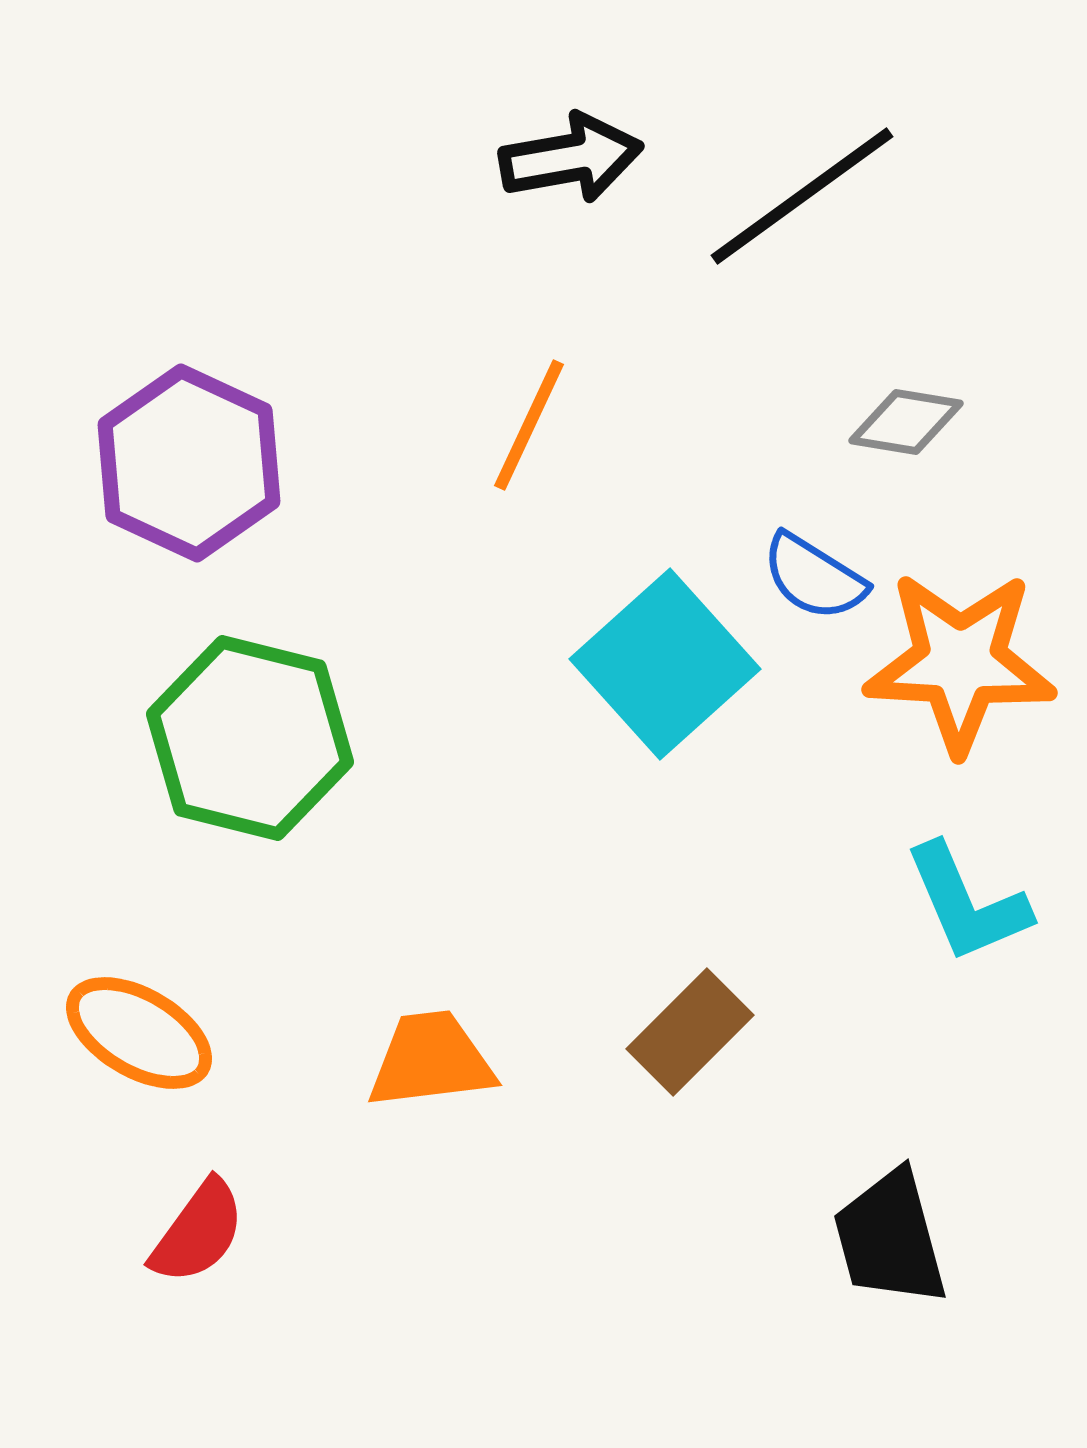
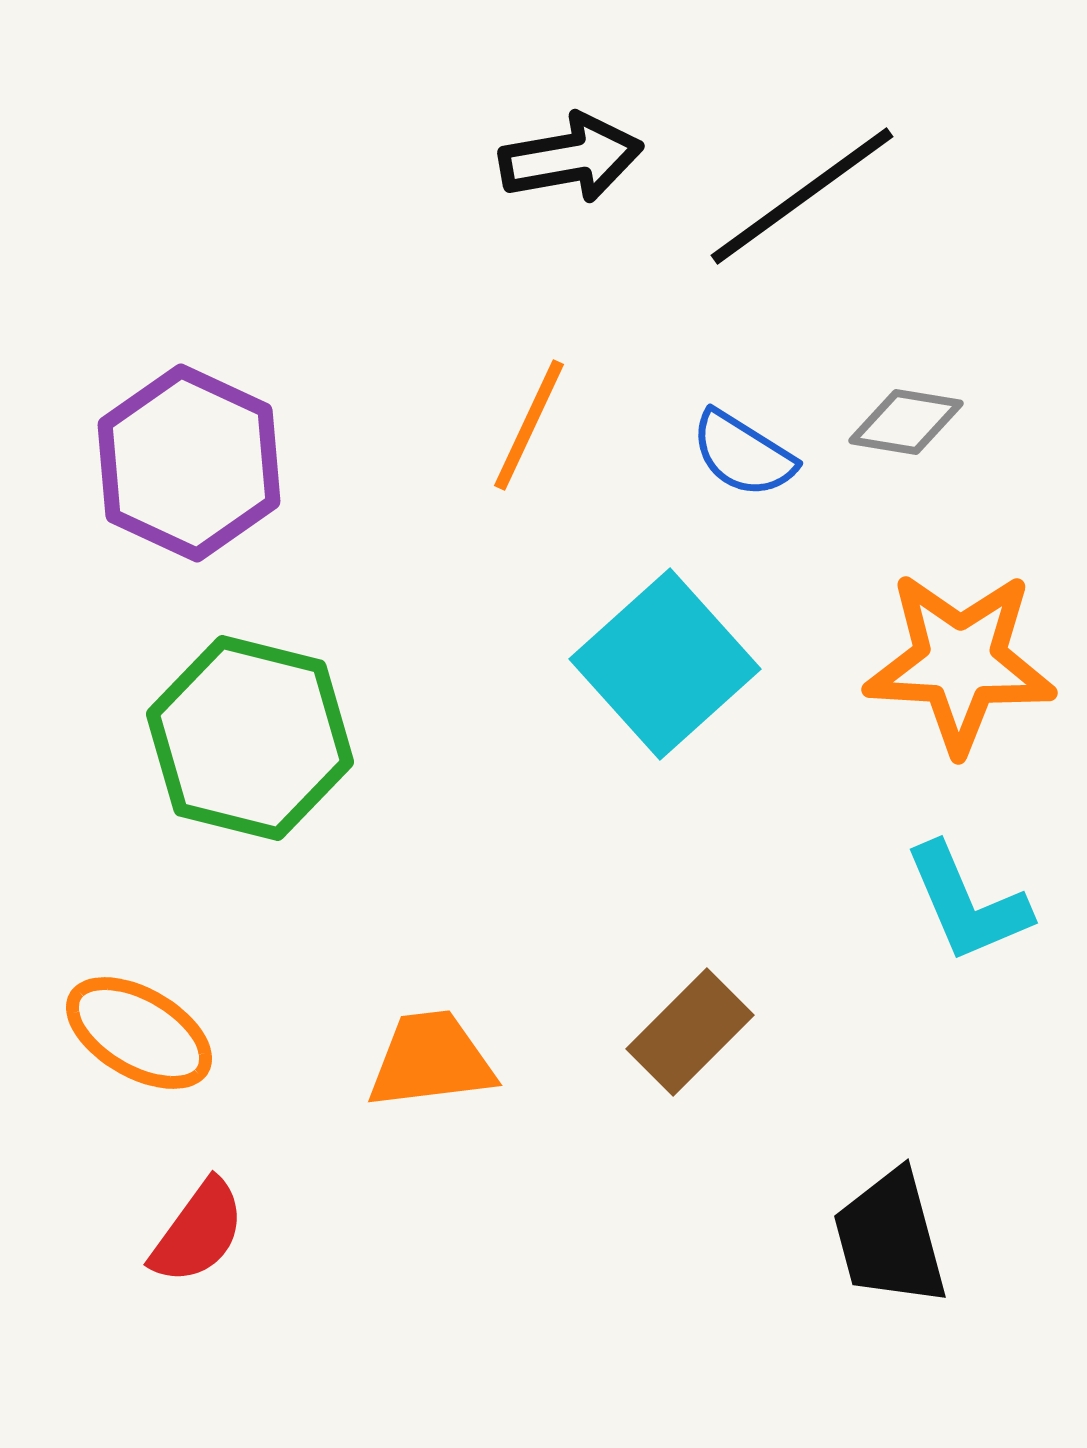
blue semicircle: moved 71 px left, 123 px up
